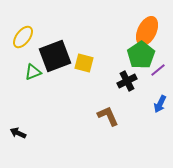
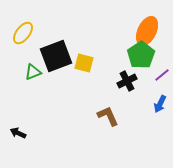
yellow ellipse: moved 4 px up
black square: moved 1 px right
purple line: moved 4 px right, 5 px down
